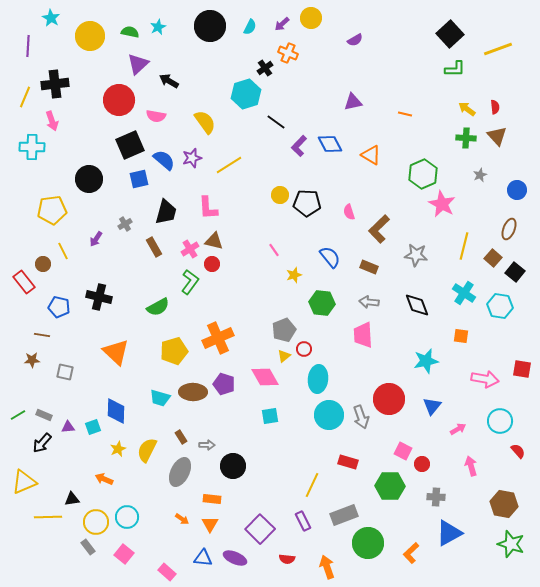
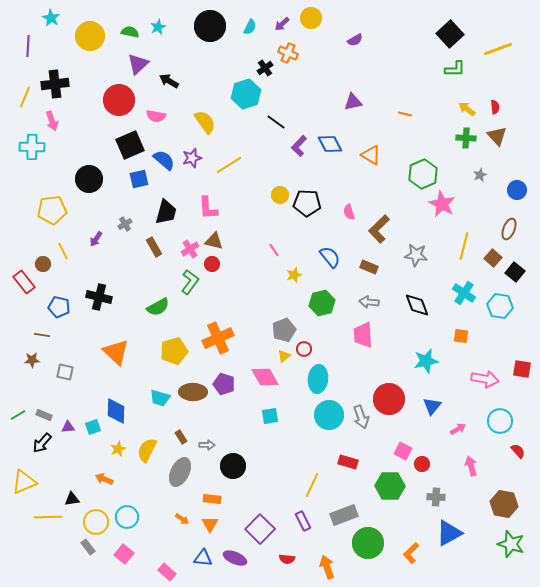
green hexagon at (322, 303): rotated 20 degrees counterclockwise
